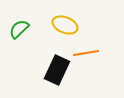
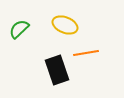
black rectangle: rotated 44 degrees counterclockwise
